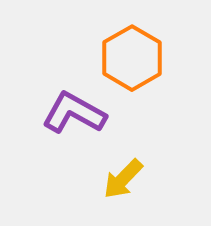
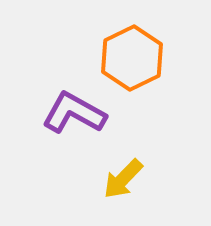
orange hexagon: rotated 4 degrees clockwise
